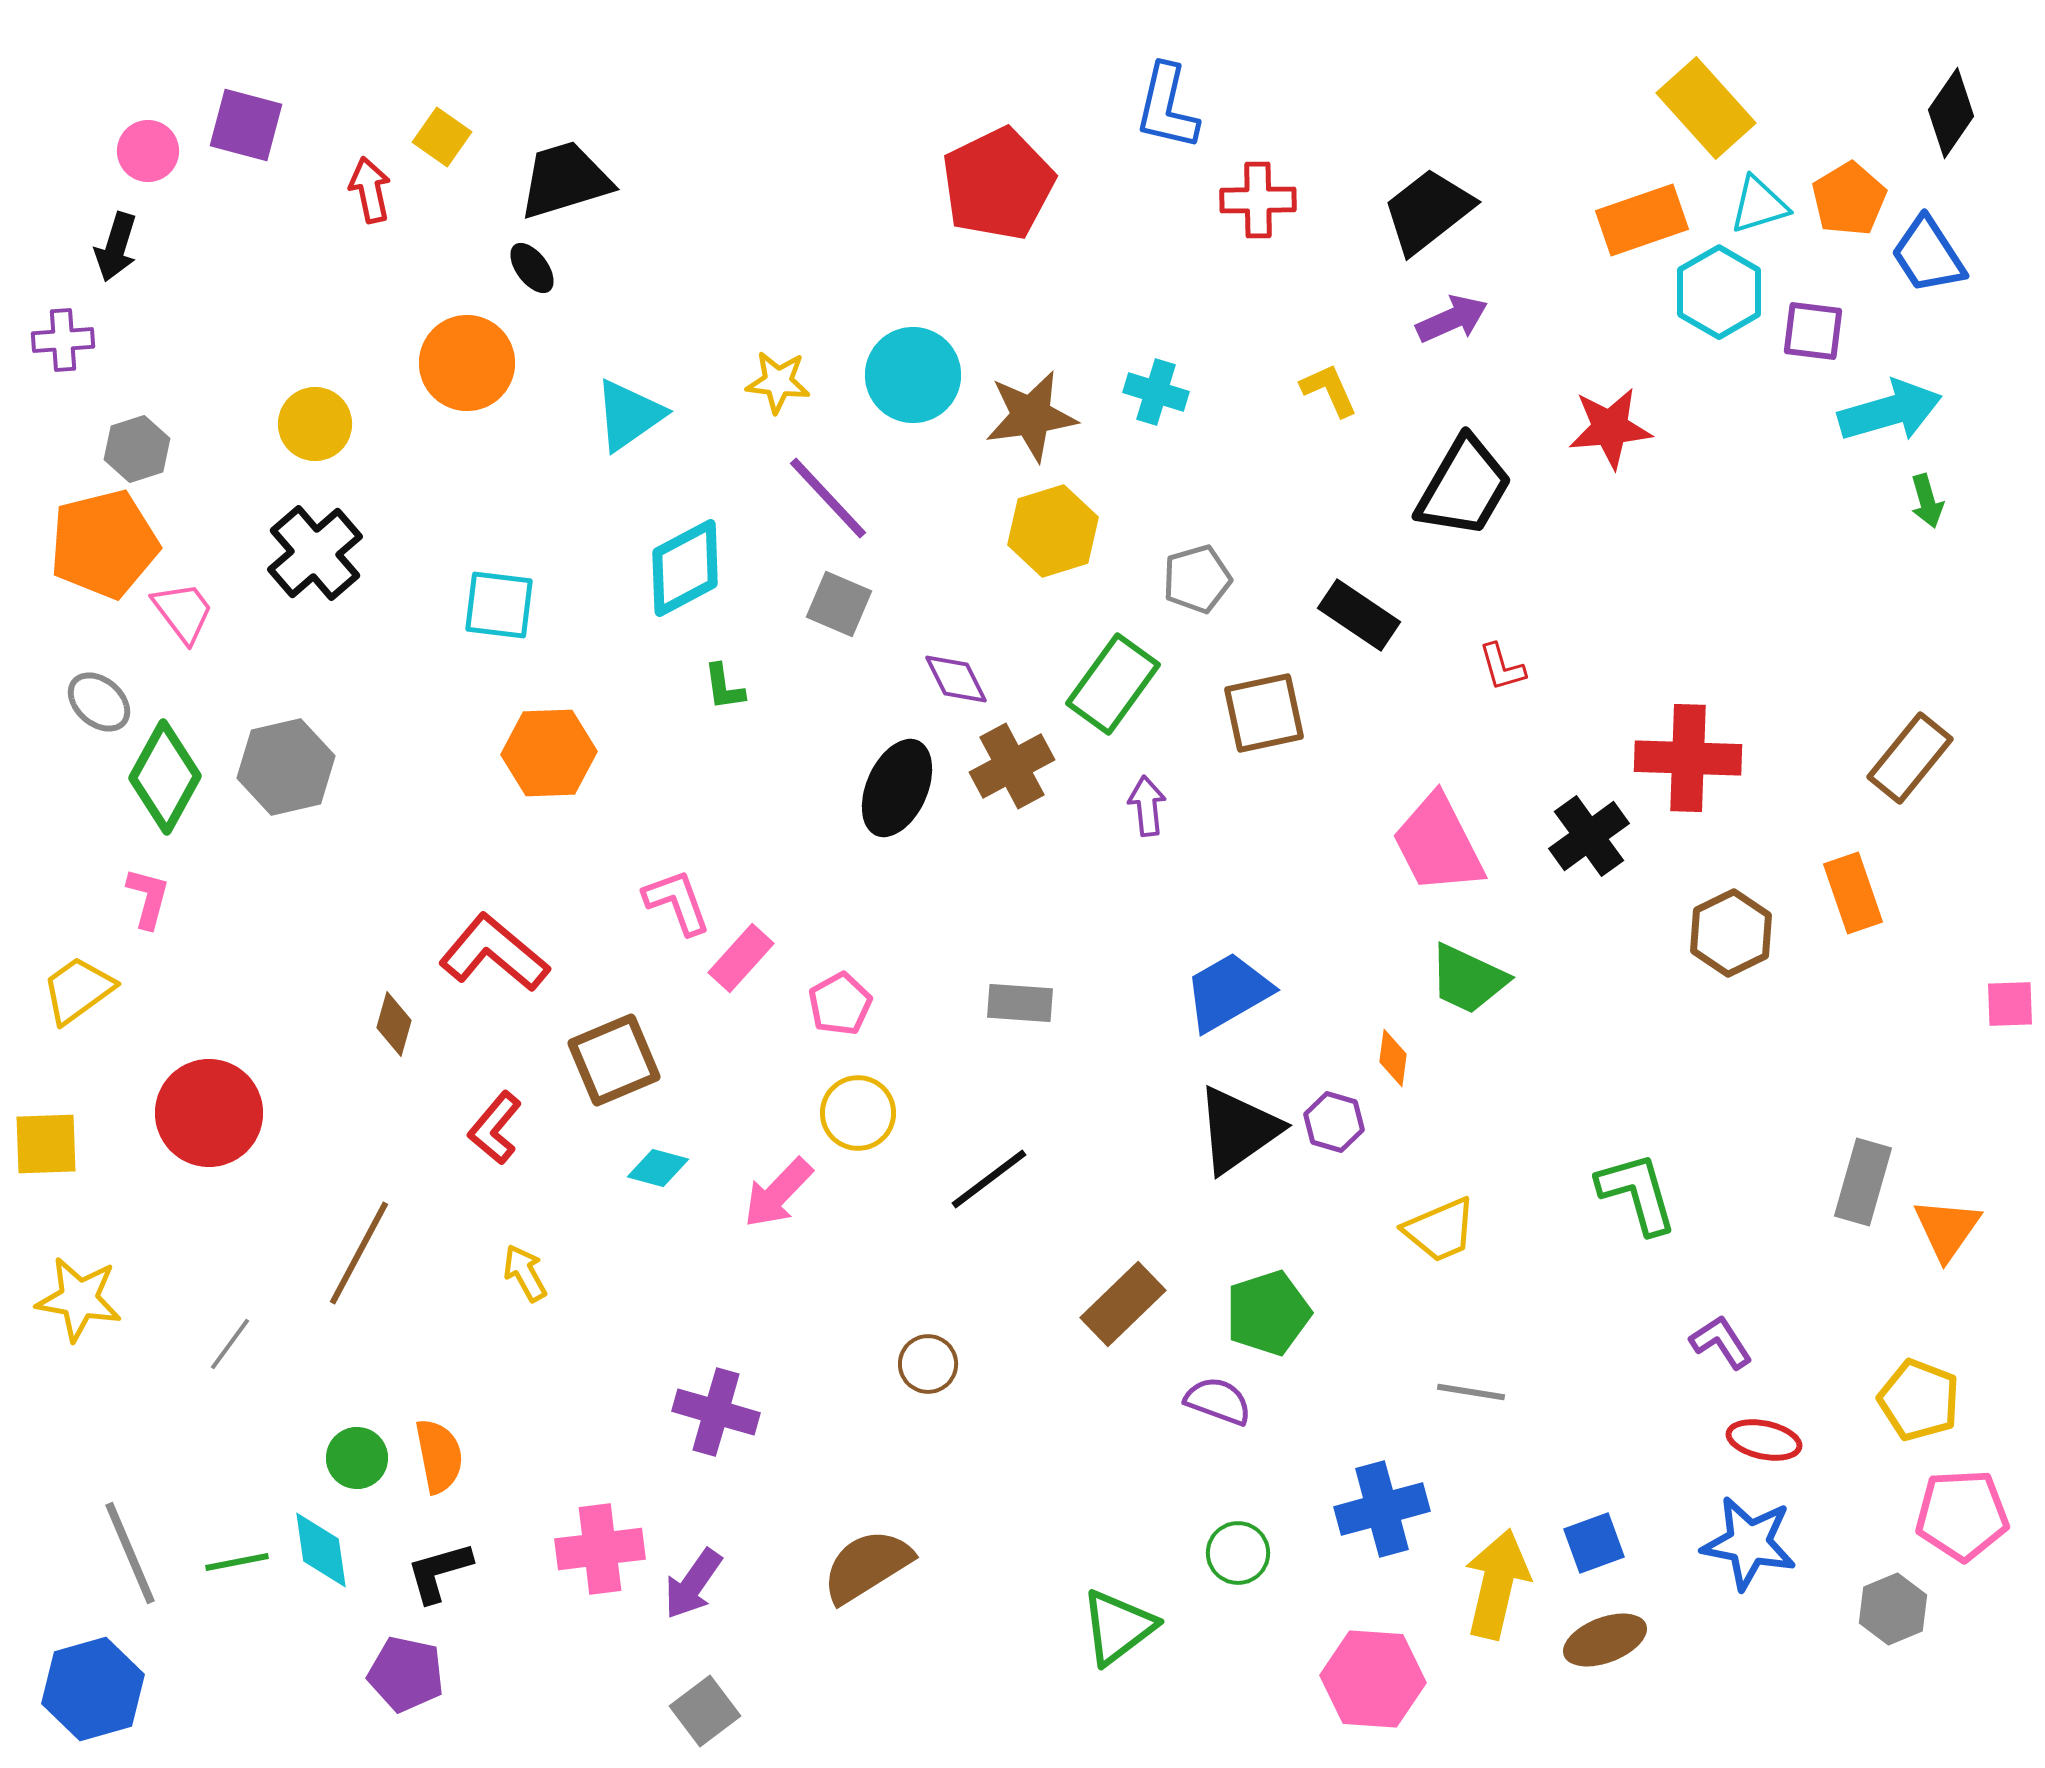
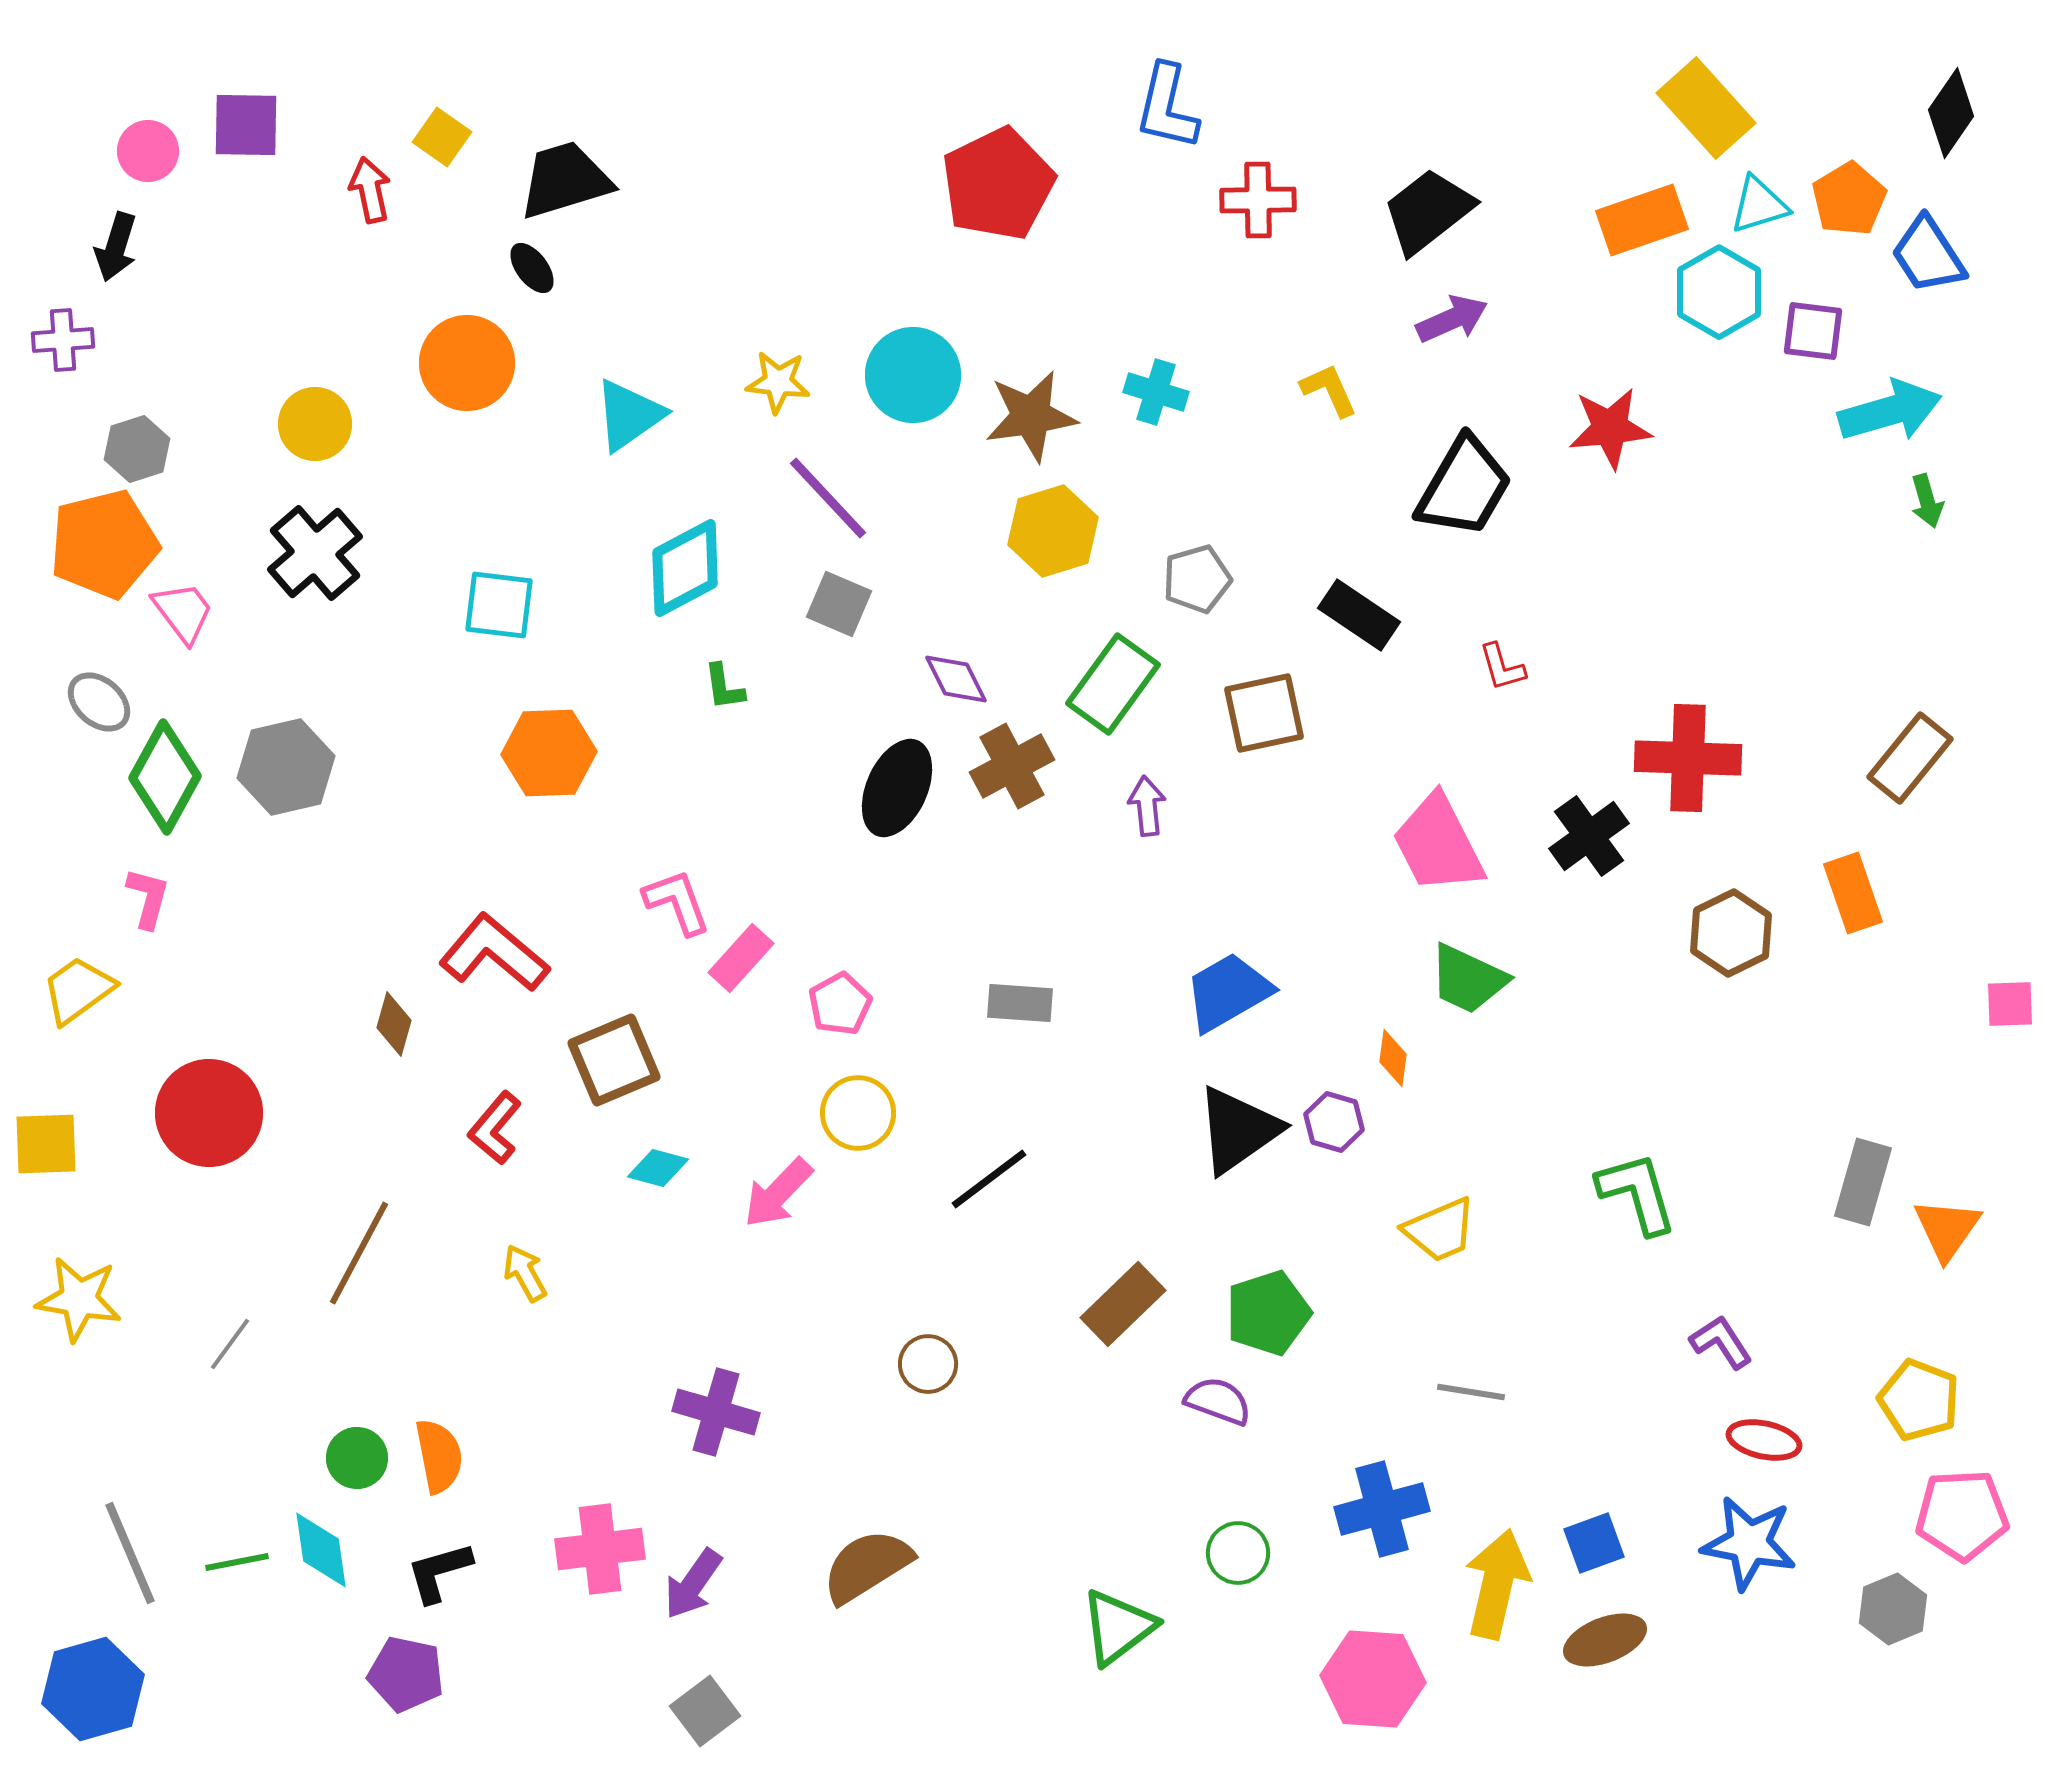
purple square at (246, 125): rotated 14 degrees counterclockwise
